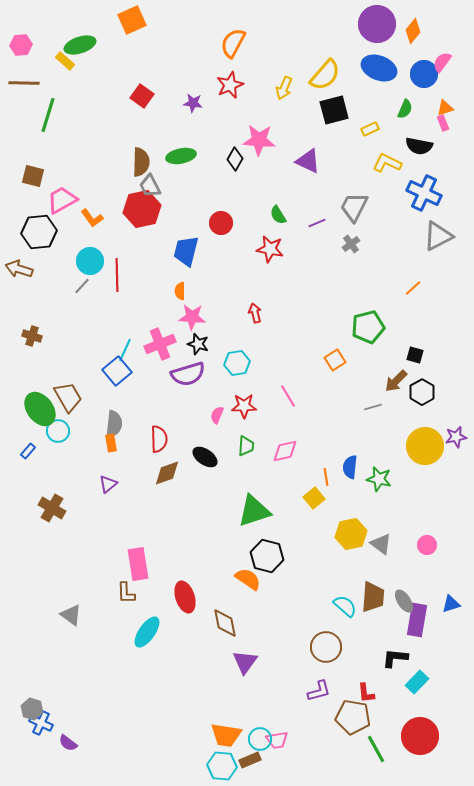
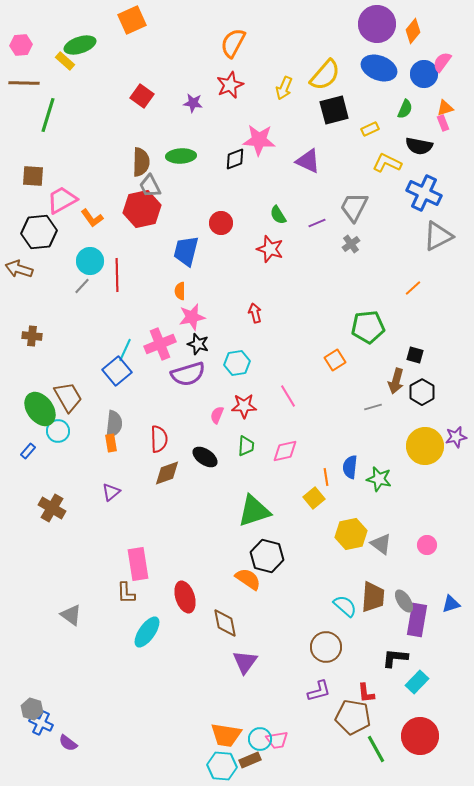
green ellipse at (181, 156): rotated 8 degrees clockwise
black diamond at (235, 159): rotated 40 degrees clockwise
brown square at (33, 176): rotated 10 degrees counterclockwise
red star at (270, 249): rotated 8 degrees clockwise
pink star at (192, 317): rotated 16 degrees counterclockwise
green pentagon at (368, 327): rotated 8 degrees clockwise
brown cross at (32, 336): rotated 12 degrees counterclockwise
brown arrow at (396, 381): rotated 30 degrees counterclockwise
purple triangle at (108, 484): moved 3 px right, 8 px down
